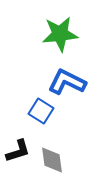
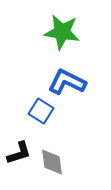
green star: moved 2 px right, 2 px up; rotated 15 degrees clockwise
black L-shape: moved 1 px right, 2 px down
gray diamond: moved 2 px down
